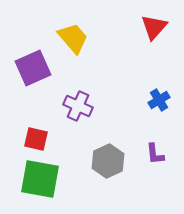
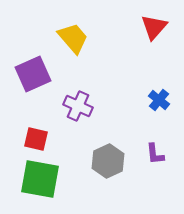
purple square: moved 6 px down
blue cross: rotated 20 degrees counterclockwise
